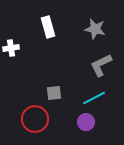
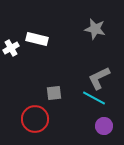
white rectangle: moved 11 px left, 12 px down; rotated 60 degrees counterclockwise
white cross: rotated 21 degrees counterclockwise
gray L-shape: moved 2 px left, 13 px down
cyan line: rotated 55 degrees clockwise
purple circle: moved 18 px right, 4 px down
